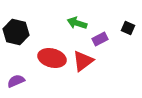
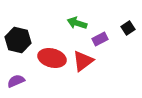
black square: rotated 32 degrees clockwise
black hexagon: moved 2 px right, 8 px down
